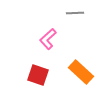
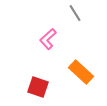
gray line: rotated 60 degrees clockwise
red square: moved 12 px down
